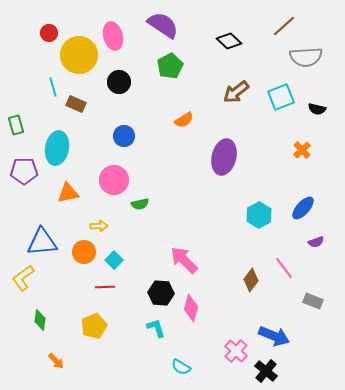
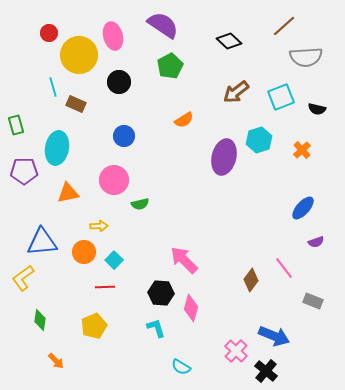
cyan hexagon at (259, 215): moved 75 px up; rotated 10 degrees clockwise
